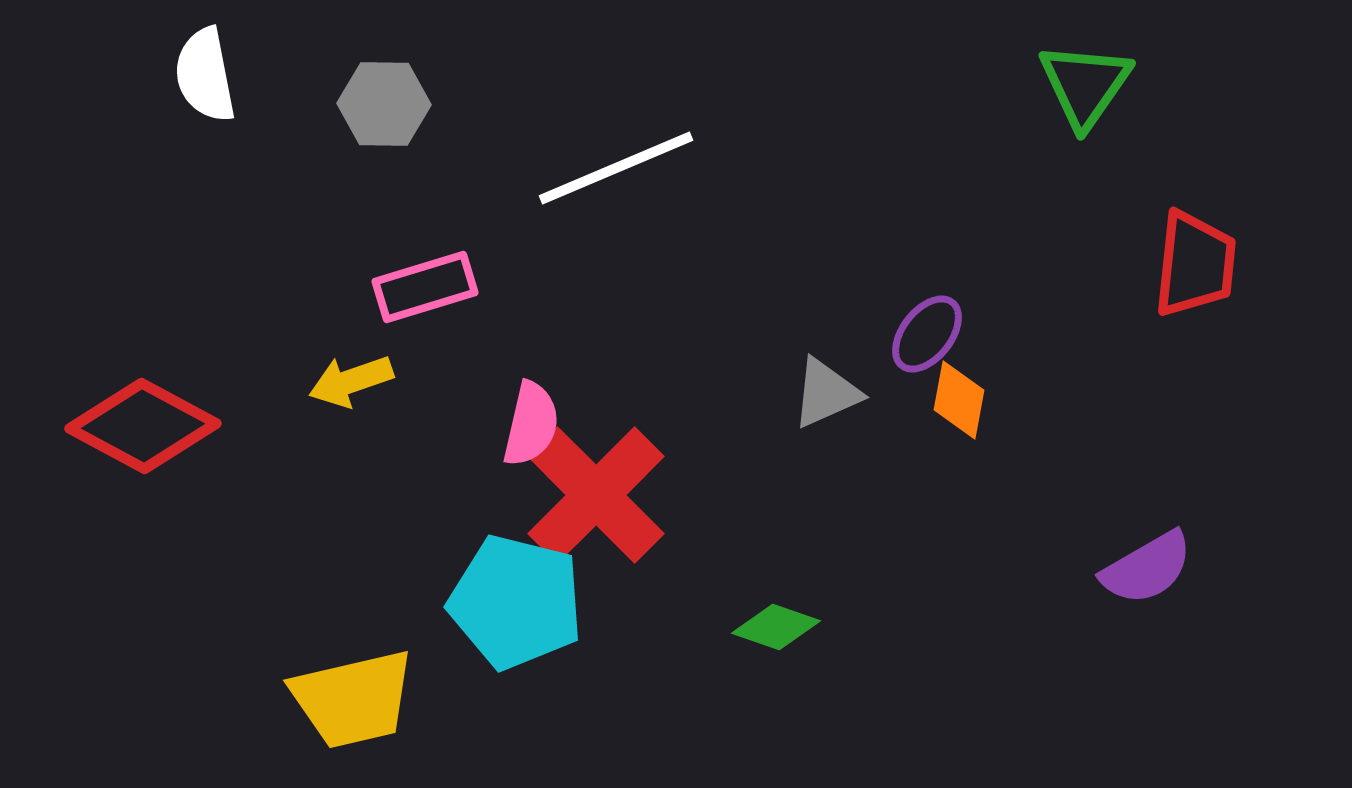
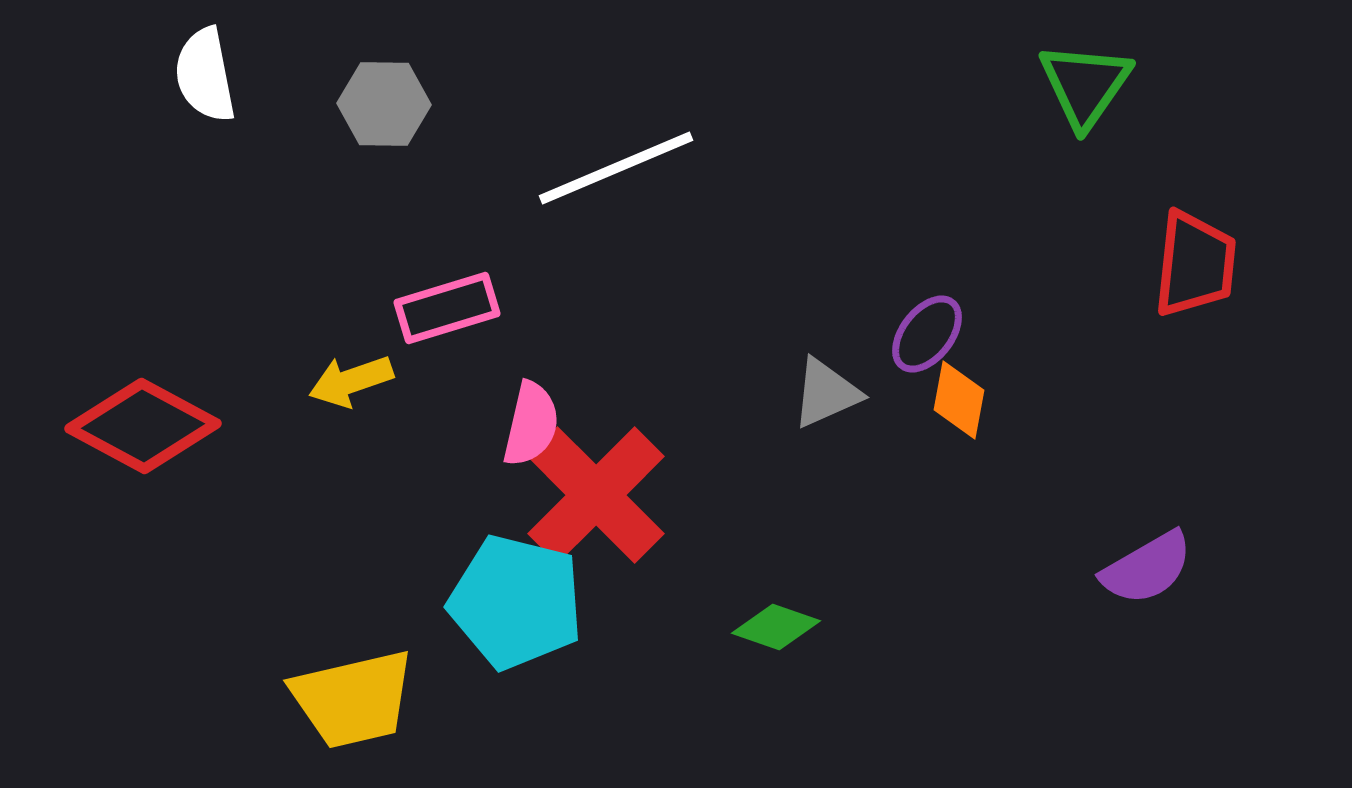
pink rectangle: moved 22 px right, 21 px down
